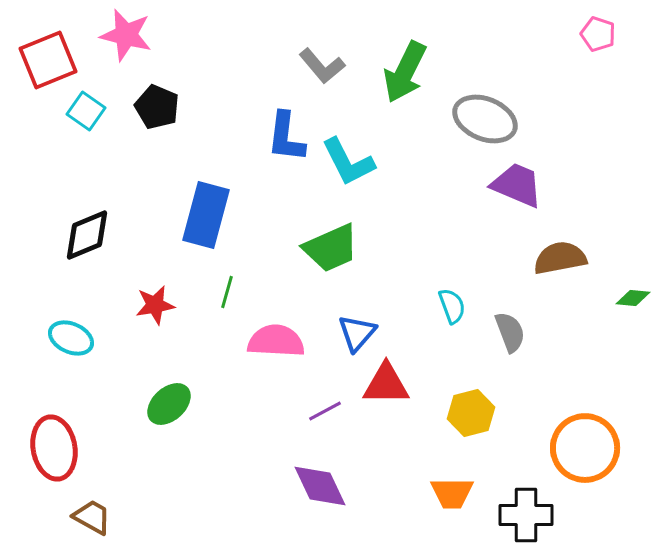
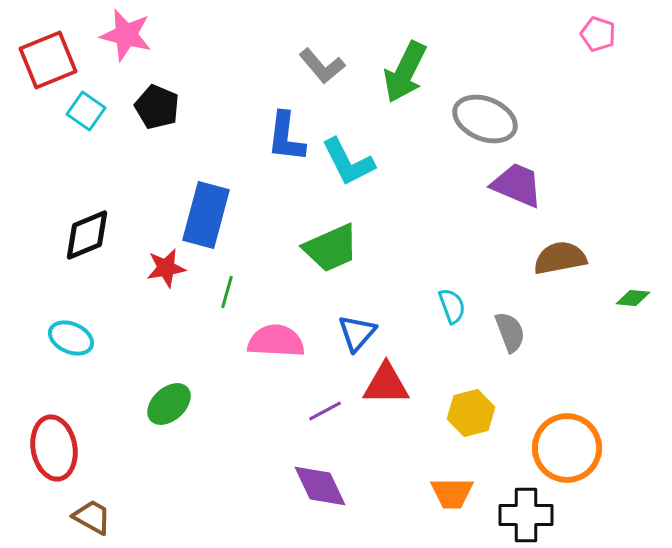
red star: moved 11 px right, 37 px up
orange circle: moved 18 px left
